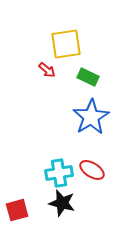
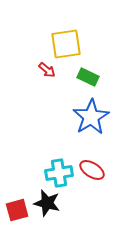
black star: moved 15 px left
